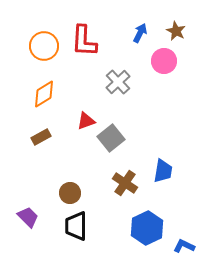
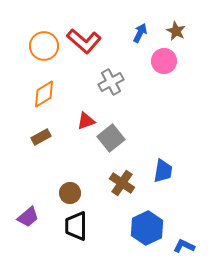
red L-shape: rotated 52 degrees counterclockwise
gray cross: moved 7 px left; rotated 15 degrees clockwise
brown cross: moved 3 px left
purple trapezoid: rotated 95 degrees clockwise
